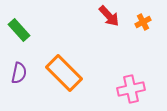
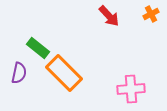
orange cross: moved 8 px right, 8 px up
green rectangle: moved 19 px right, 18 px down; rotated 10 degrees counterclockwise
pink cross: rotated 8 degrees clockwise
